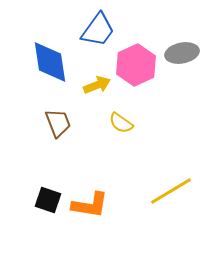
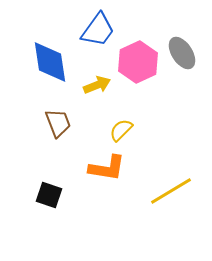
gray ellipse: rotated 68 degrees clockwise
pink hexagon: moved 2 px right, 3 px up
yellow semicircle: moved 7 px down; rotated 100 degrees clockwise
black square: moved 1 px right, 5 px up
orange L-shape: moved 17 px right, 37 px up
